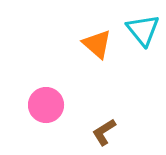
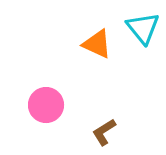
cyan triangle: moved 2 px up
orange triangle: rotated 16 degrees counterclockwise
